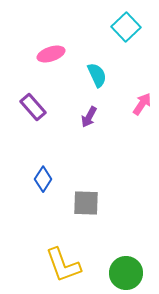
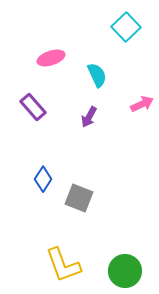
pink ellipse: moved 4 px down
pink arrow: rotated 30 degrees clockwise
gray square: moved 7 px left, 5 px up; rotated 20 degrees clockwise
green circle: moved 1 px left, 2 px up
